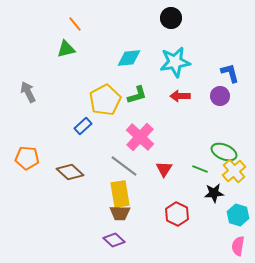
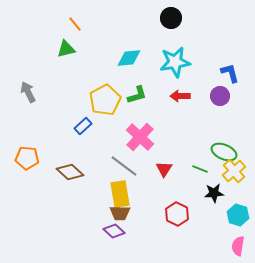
purple diamond: moved 9 px up
